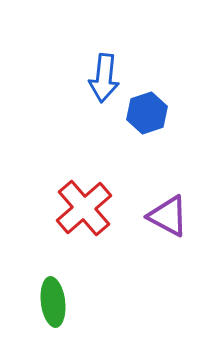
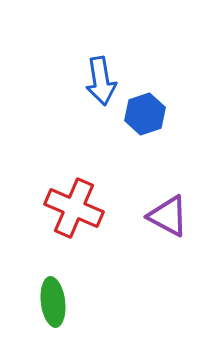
blue arrow: moved 3 px left, 3 px down; rotated 15 degrees counterclockwise
blue hexagon: moved 2 px left, 1 px down
red cross: moved 10 px left; rotated 26 degrees counterclockwise
